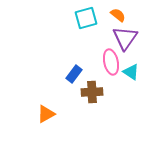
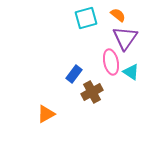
brown cross: rotated 25 degrees counterclockwise
